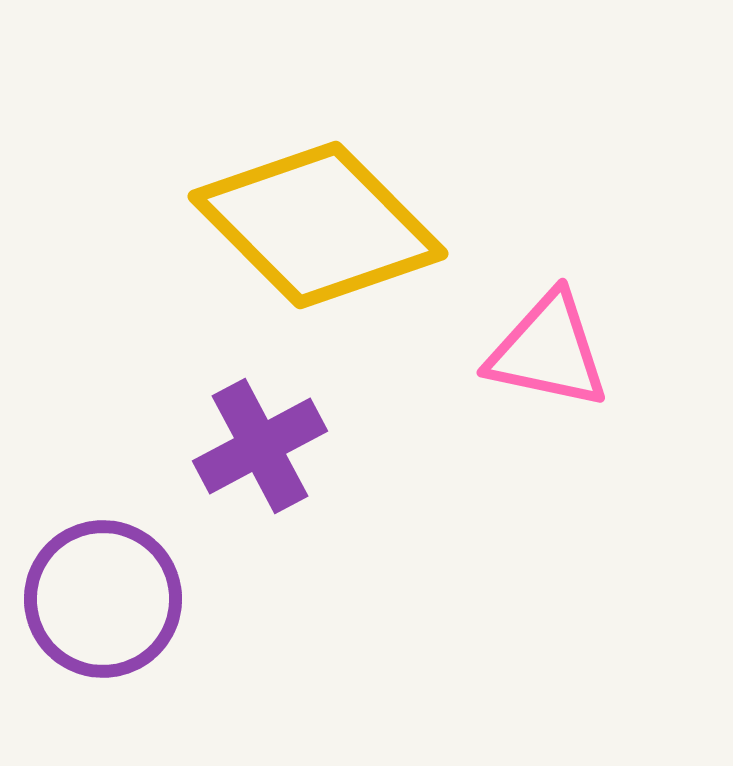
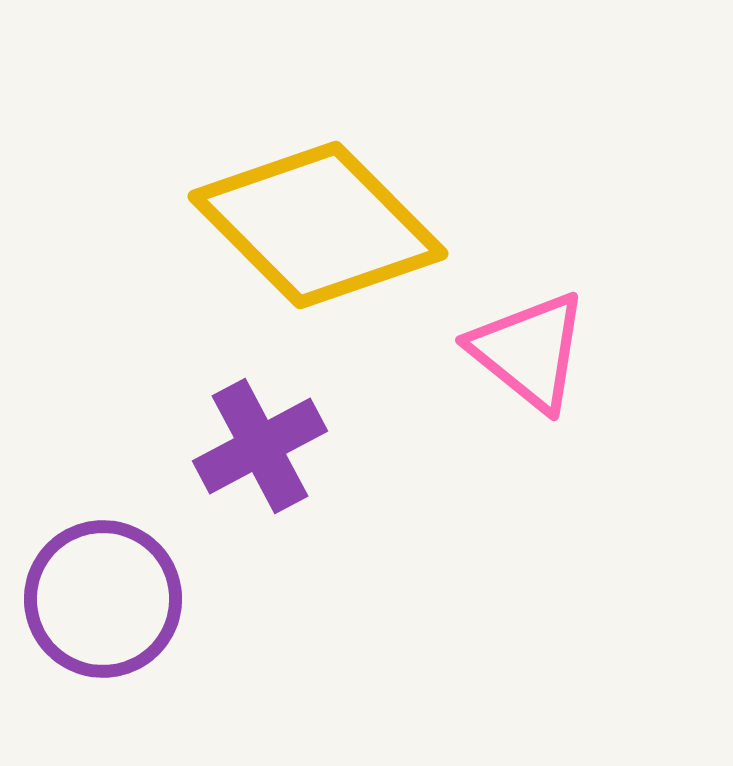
pink triangle: moved 19 px left; rotated 27 degrees clockwise
